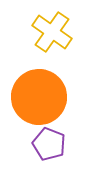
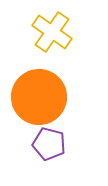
purple pentagon: rotated 8 degrees counterclockwise
